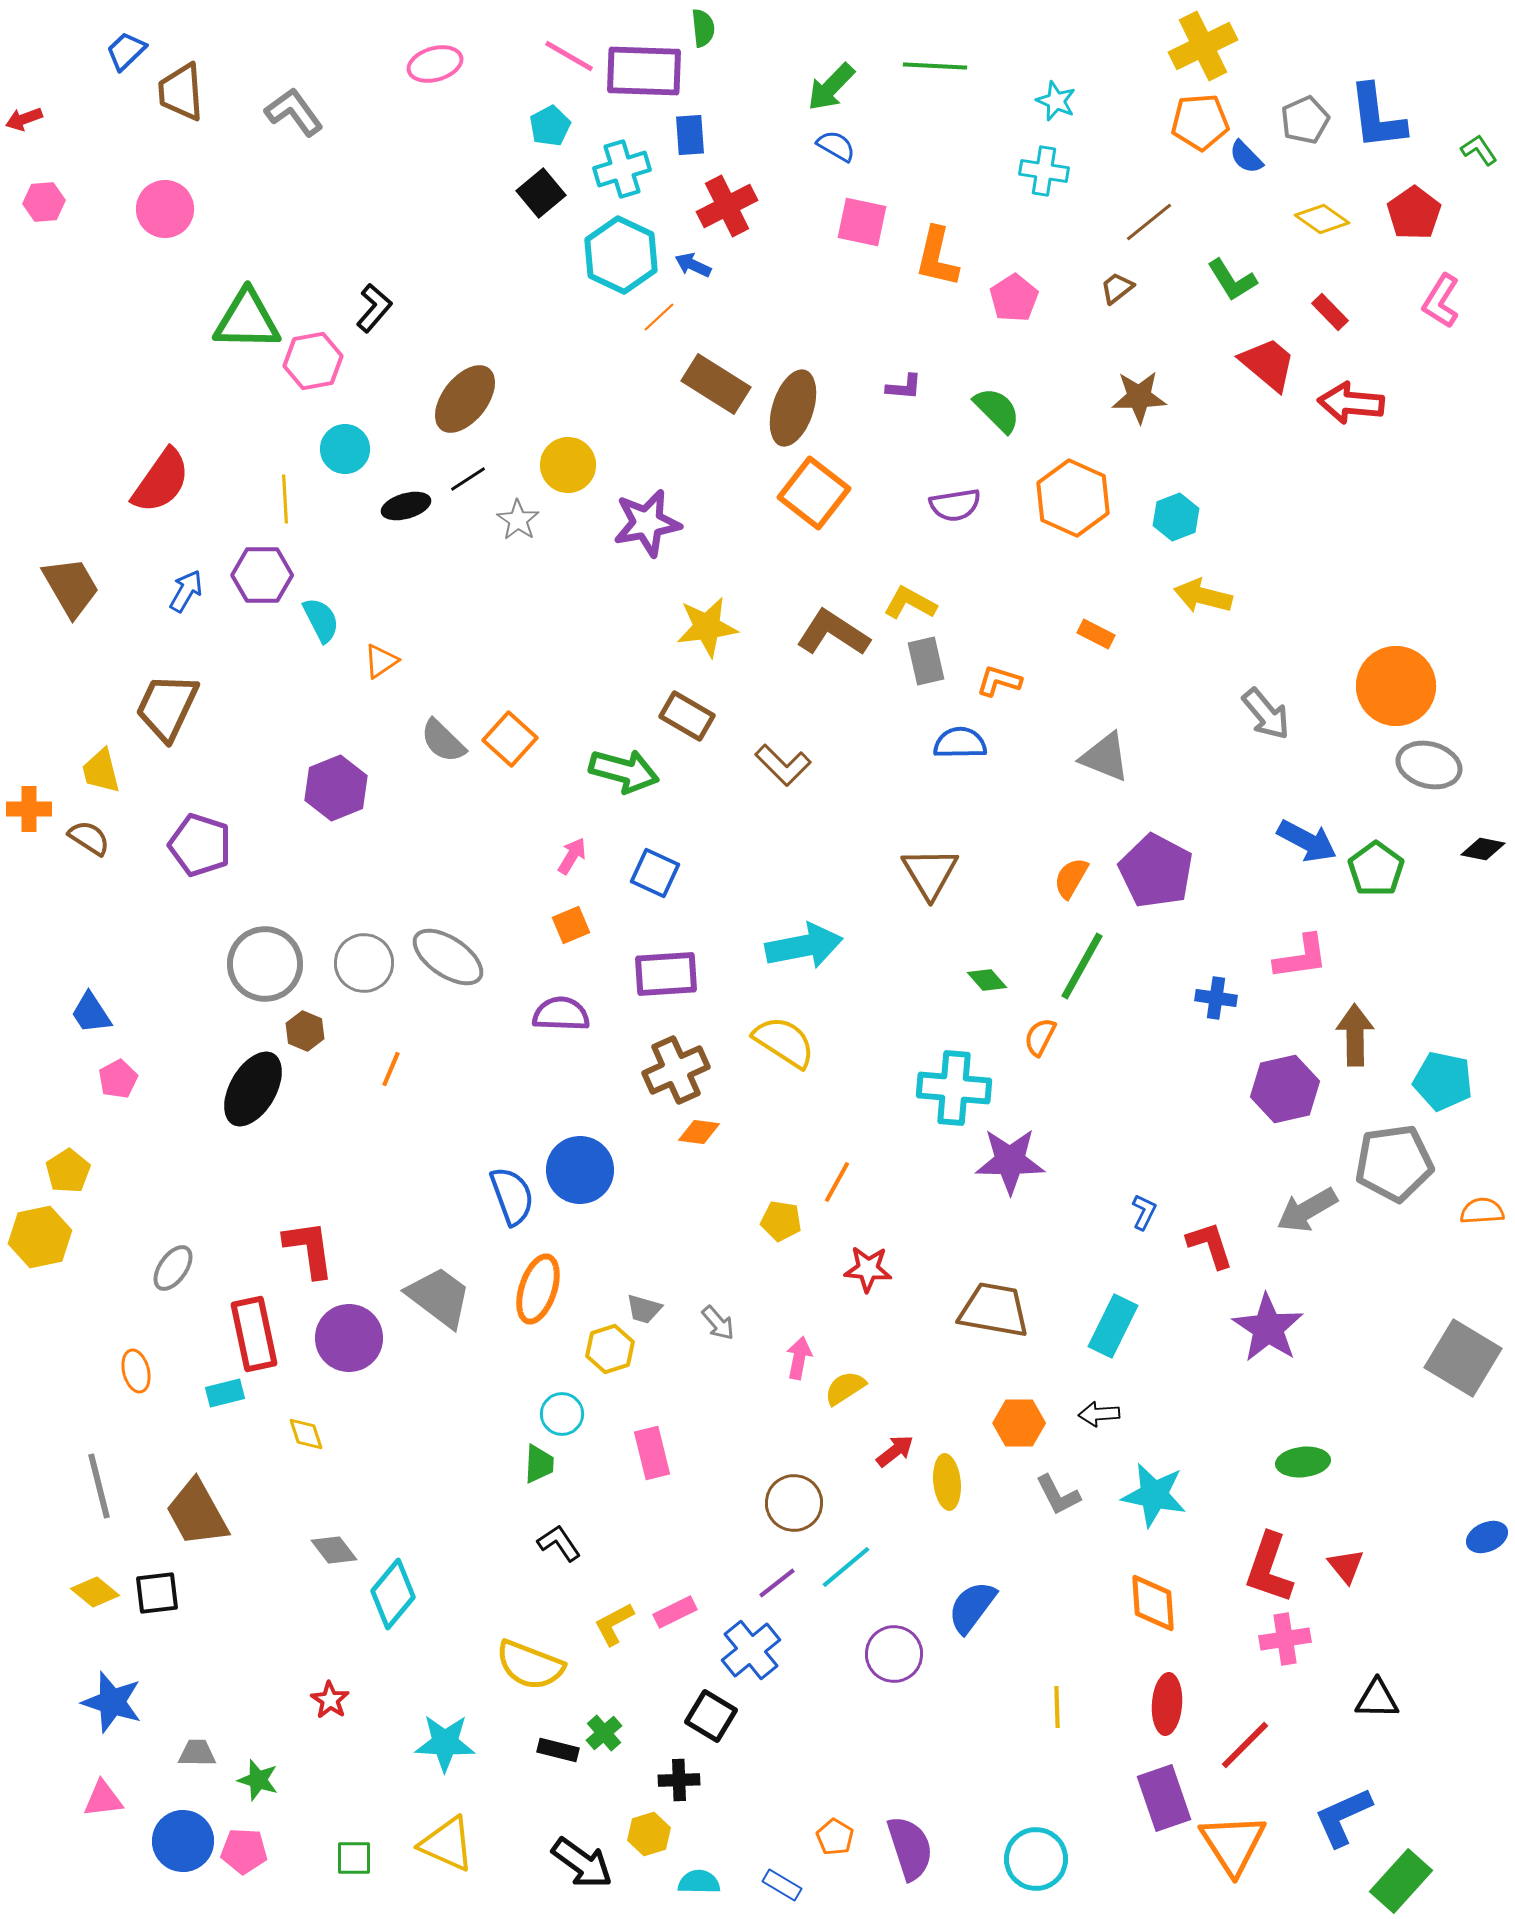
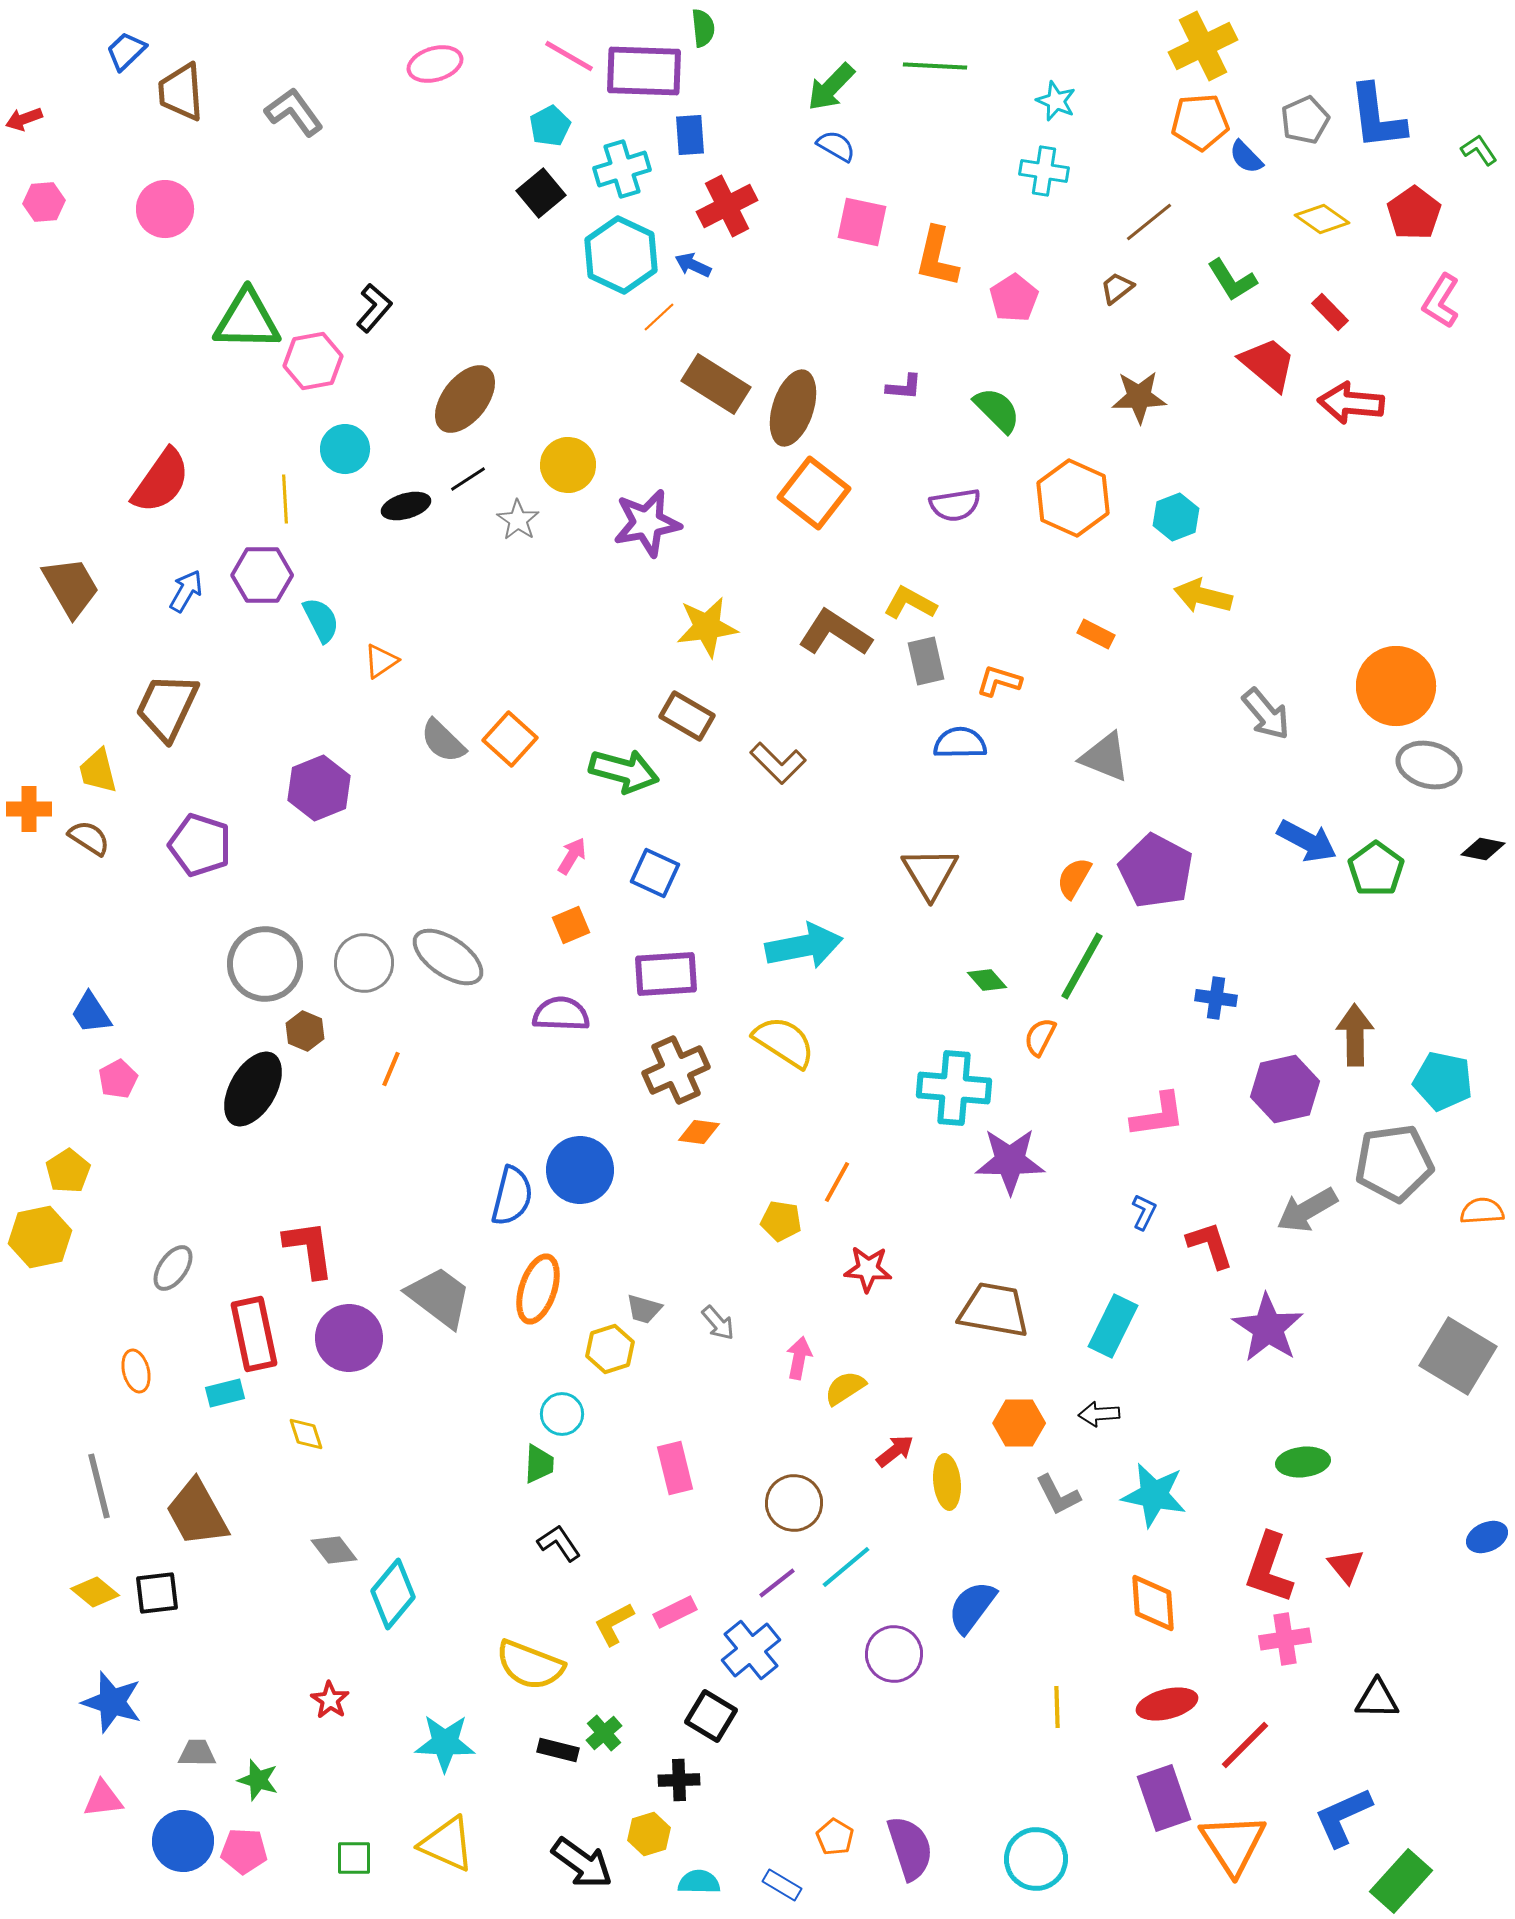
brown L-shape at (833, 633): moved 2 px right
brown L-shape at (783, 765): moved 5 px left, 2 px up
yellow trapezoid at (101, 771): moved 3 px left
purple hexagon at (336, 788): moved 17 px left
orange semicircle at (1071, 878): moved 3 px right
pink L-shape at (1301, 957): moved 143 px left, 158 px down
blue semicircle at (512, 1196): rotated 34 degrees clockwise
gray square at (1463, 1358): moved 5 px left, 2 px up
pink rectangle at (652, 1453): moved 23 px right, 15 px down
red ellipse at (1167, 1704): rotated 72 degrees clockwise
